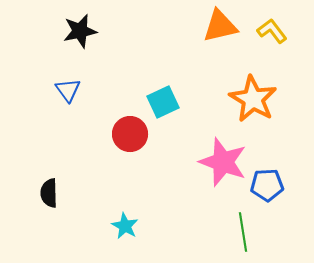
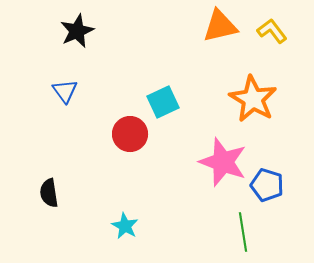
black star: moved 3 px left; rotated 12 degrees counterclockwise
blue triangle: moved 3 px left, 1 px down
blue pentagon: rotated 20 degrees clockwise
black semicircle: rotated 8 degrees counterclockwise
